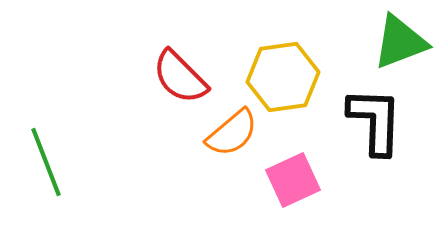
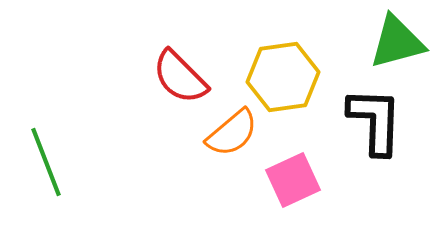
green triangle: moved 3 px left; rotated 6 degrees clockwise
